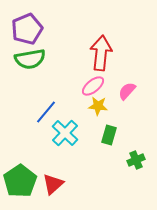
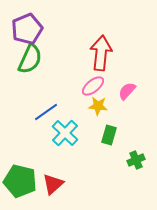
green semicircle: rotated 56 degrees counterclockwise
blue line: rotated 15 degrees clockwise
green pentagon: rotated 24 degrees counterclockwise
